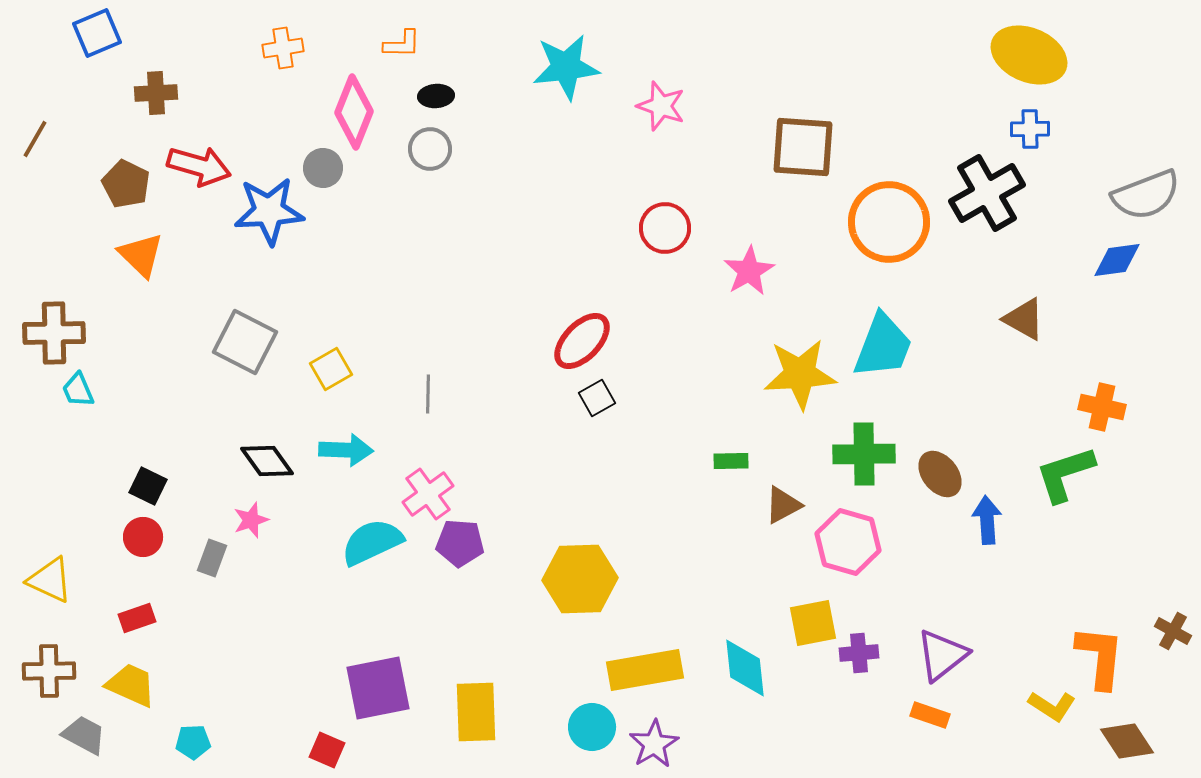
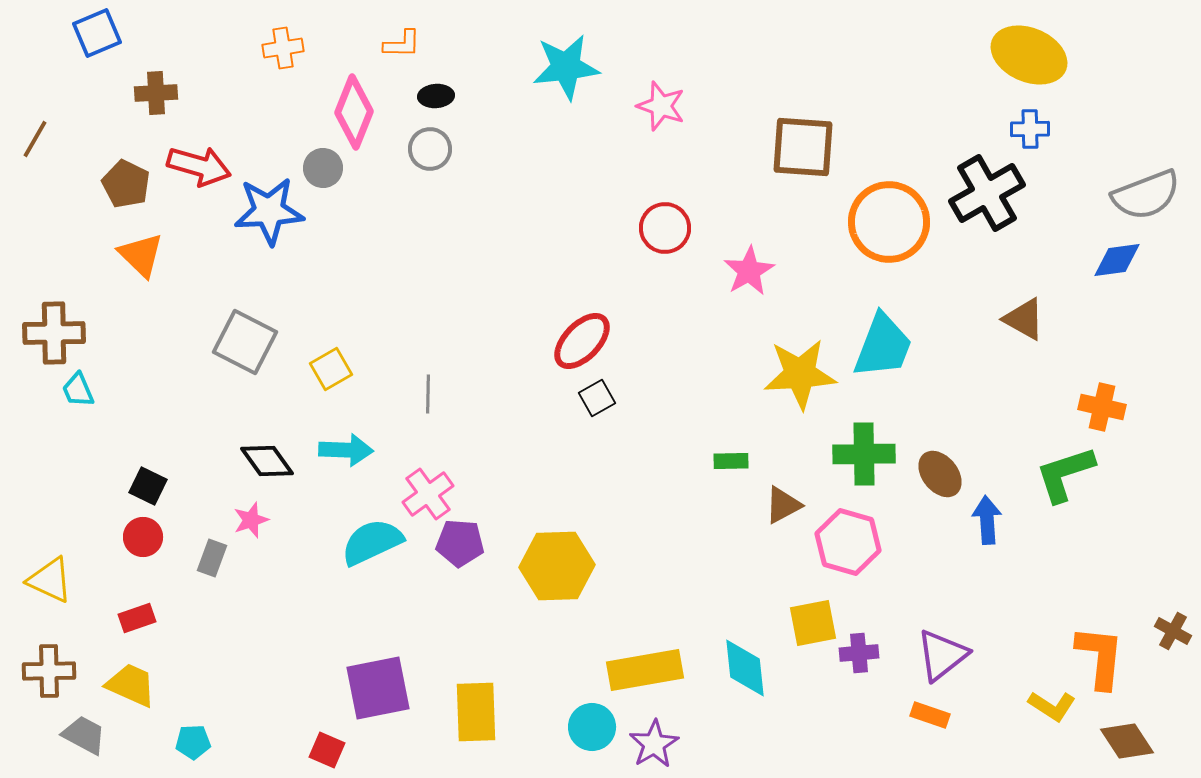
yellow hexagon at (580, 579): moved 23 px left, 13 px up
